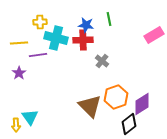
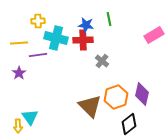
yellow cross: moved 2 px left, 1 px up
purple diamond: moved 10 px up; rotated 45 degrees counterclockwise
yellow arrow: moved 2 px right, 1 px down
